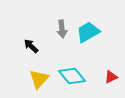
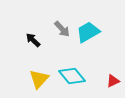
gray arrow: rotated 36 degrees counterclockwise
black arrow: moved 2 px right, 6 px up
red triangle: moved 2 px right, 4 px down
